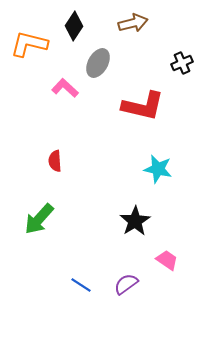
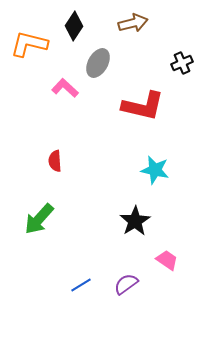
cyan star: moved 3 px left, 1 px down
blue line: rotated 65 degrees counterclockwise
